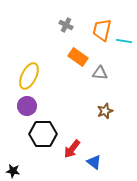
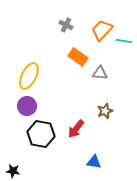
orange trapezoid: rotated 30 degrees clockwise
black hexagon: moved 2 px left; rotated 12 degrees clockwise
red arrow: moved 4 px right, 20 px up
blue triangle: rotated 28 degrees counterclockwise
